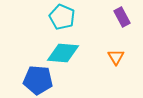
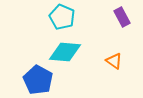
cyan diamond: moved 2 px right, 1 px up
orange triangle: moved 2 px left, 4 px down; rotated 24 degrees counterclockwise
blue pentagon: rotated 24 degrees clockwise
